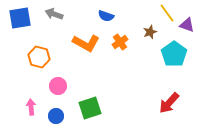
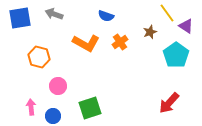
purple triangle: moved 1 px left, 1 px down; rotated 14 degrees clockwise
cyan pentagon: moved 2 px right, 1 px down
blue circle: moved 3 px left
